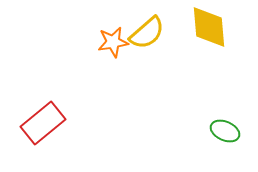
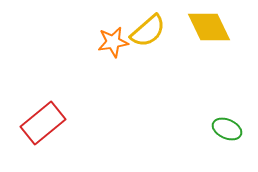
yellow diamond: rotated 21 degrees counterclockwise
yellow semicircle: moved 1 px right, 2 px up
green ellipse: moved 2 px right, 2 px up
